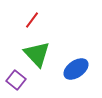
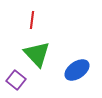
red line: rotated 30 degrees counterclockwise
blue ellipse: moved 1 px right, 1 px down
